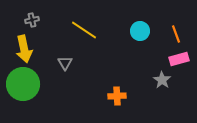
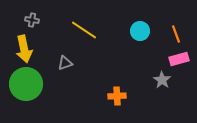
gray cross: rotated 24 degrees clockwise
gray triangle: rotated 42 degrees clockwise
green circle: moved 3 px right
